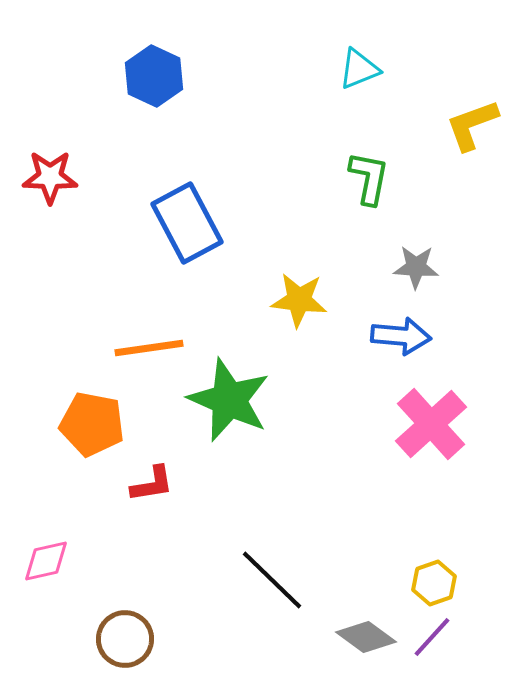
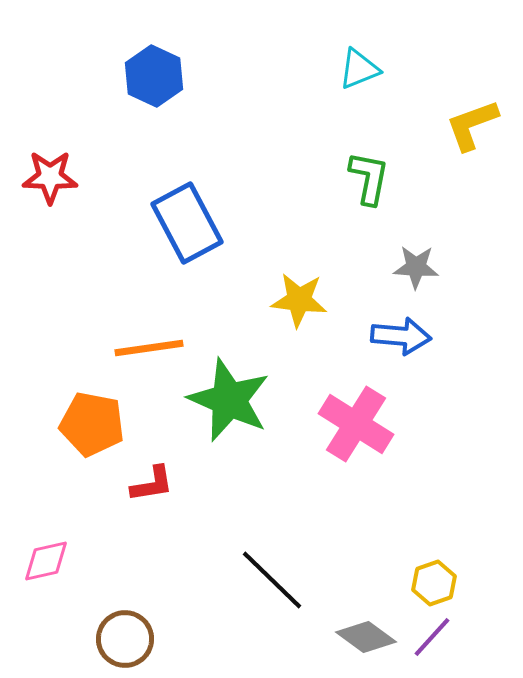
pink cross: moved 75 px left; rotated 16 degrees counterclockwise
